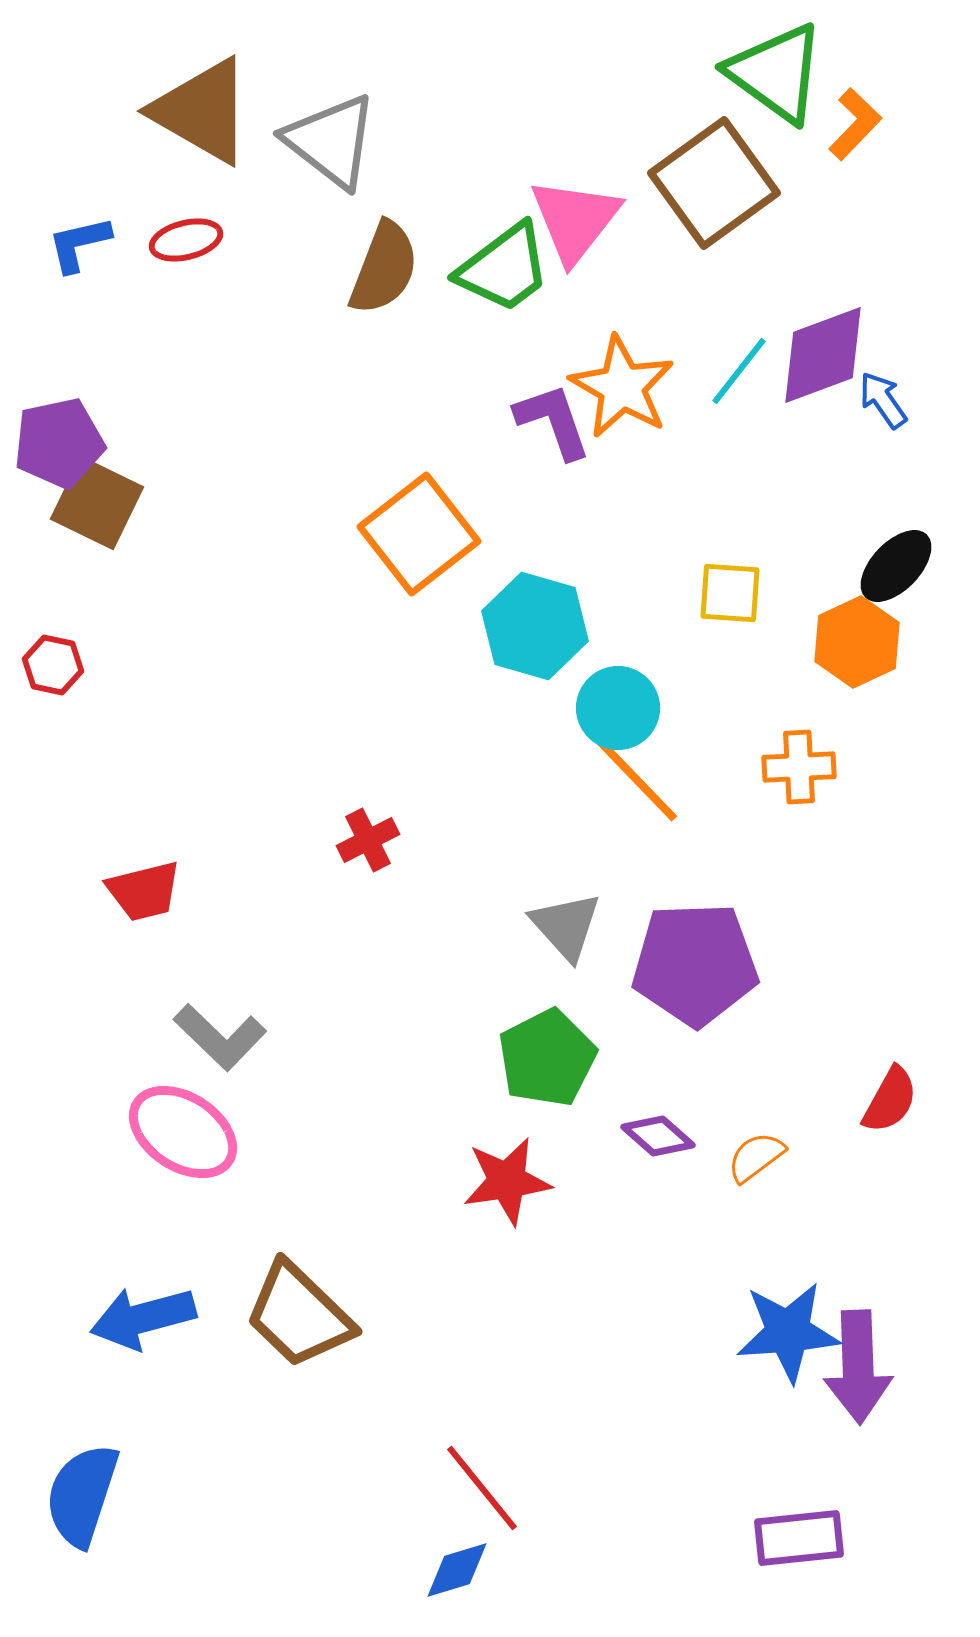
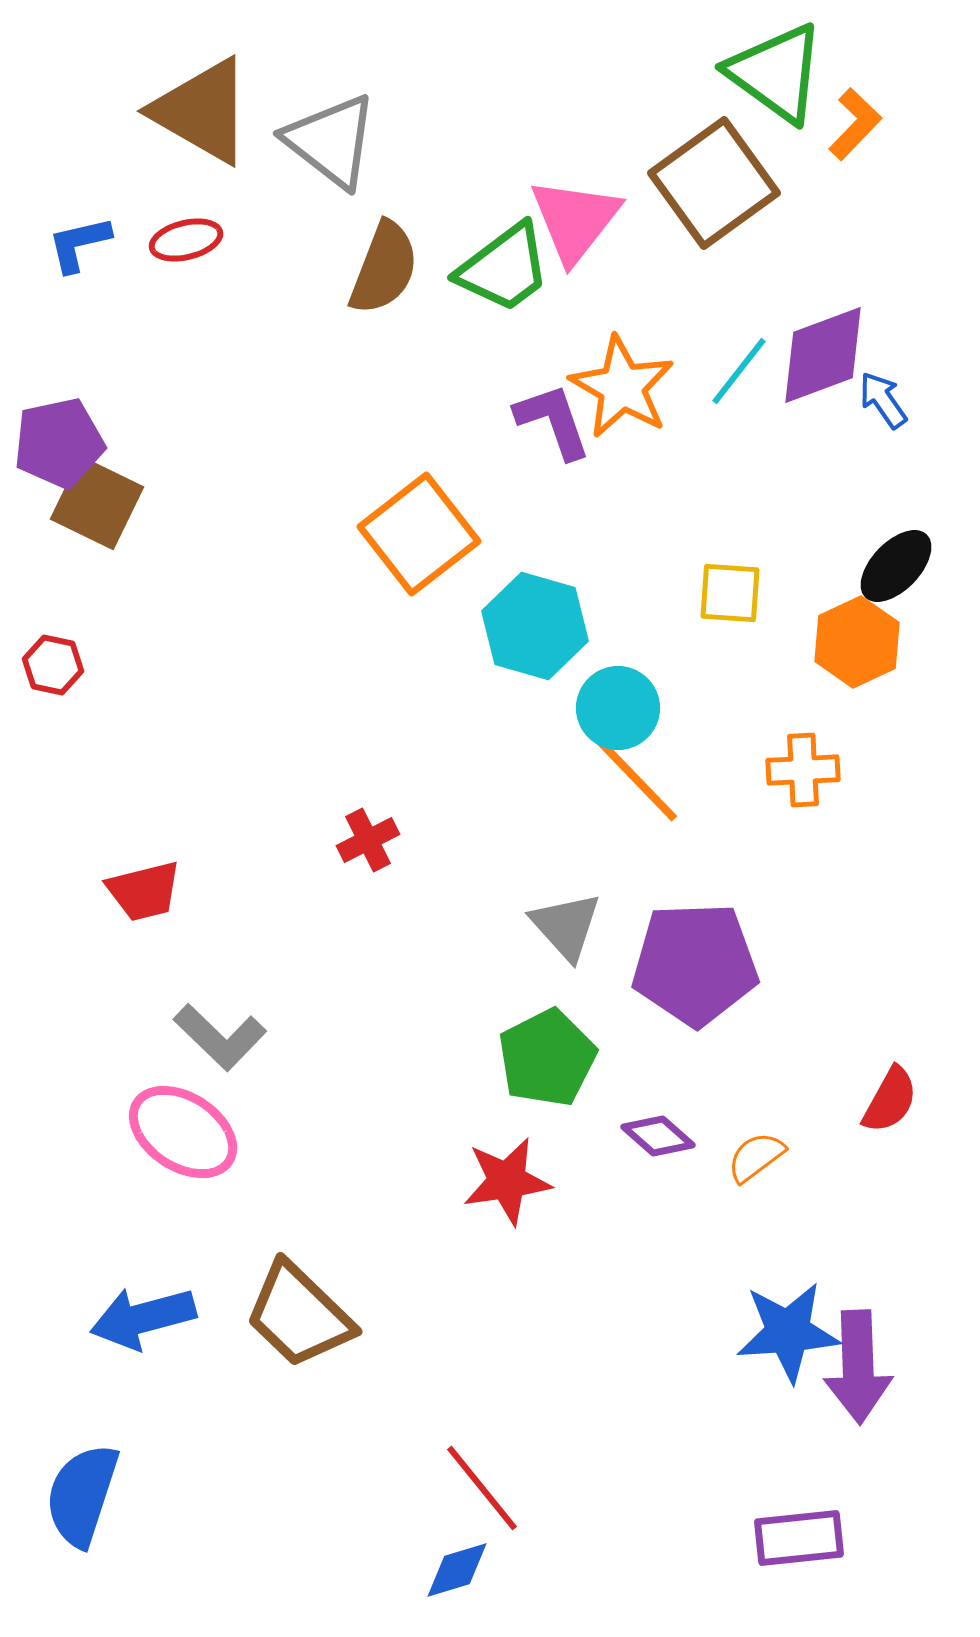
orange cross at (799, 767): moved 4 px right, 3 px down
